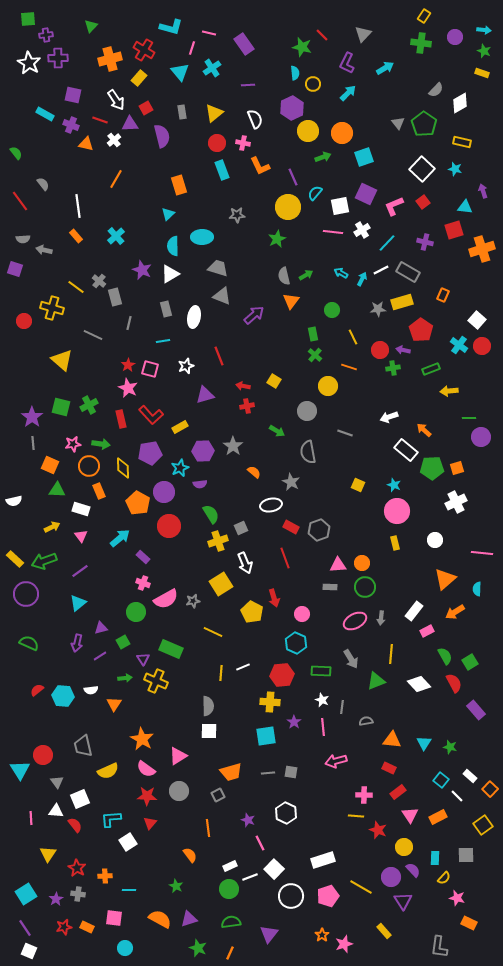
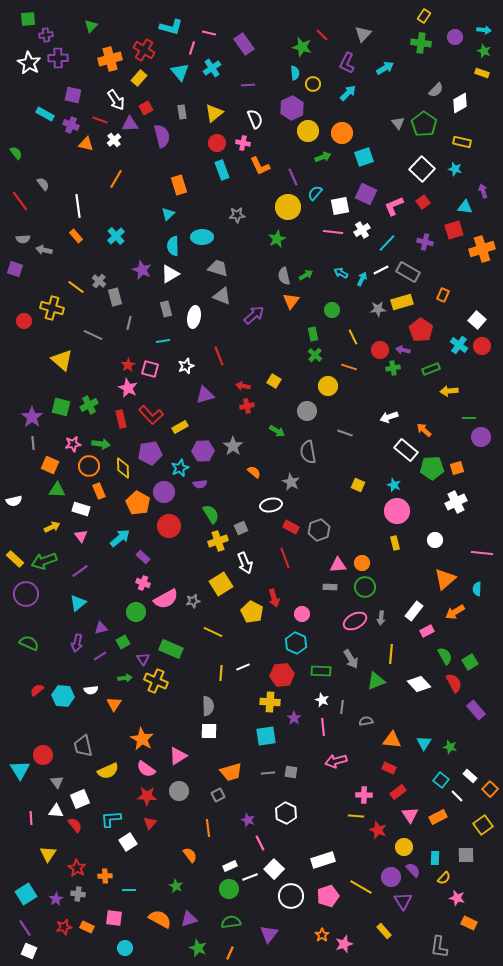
purple star at (294, 722): moved 4 px up
